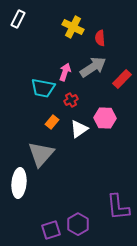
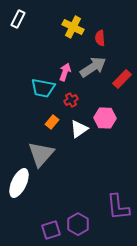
white ellipse: rotated 20 degrees clockwise
